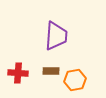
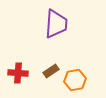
purple trapezoid: moved 12 px up
brown rectangle: rotated 35 degrees counterclockwise
